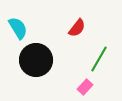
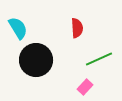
red semicircle: rotated 42 degrees counterclockwise
green line: rotated 36 degrees clockwise
